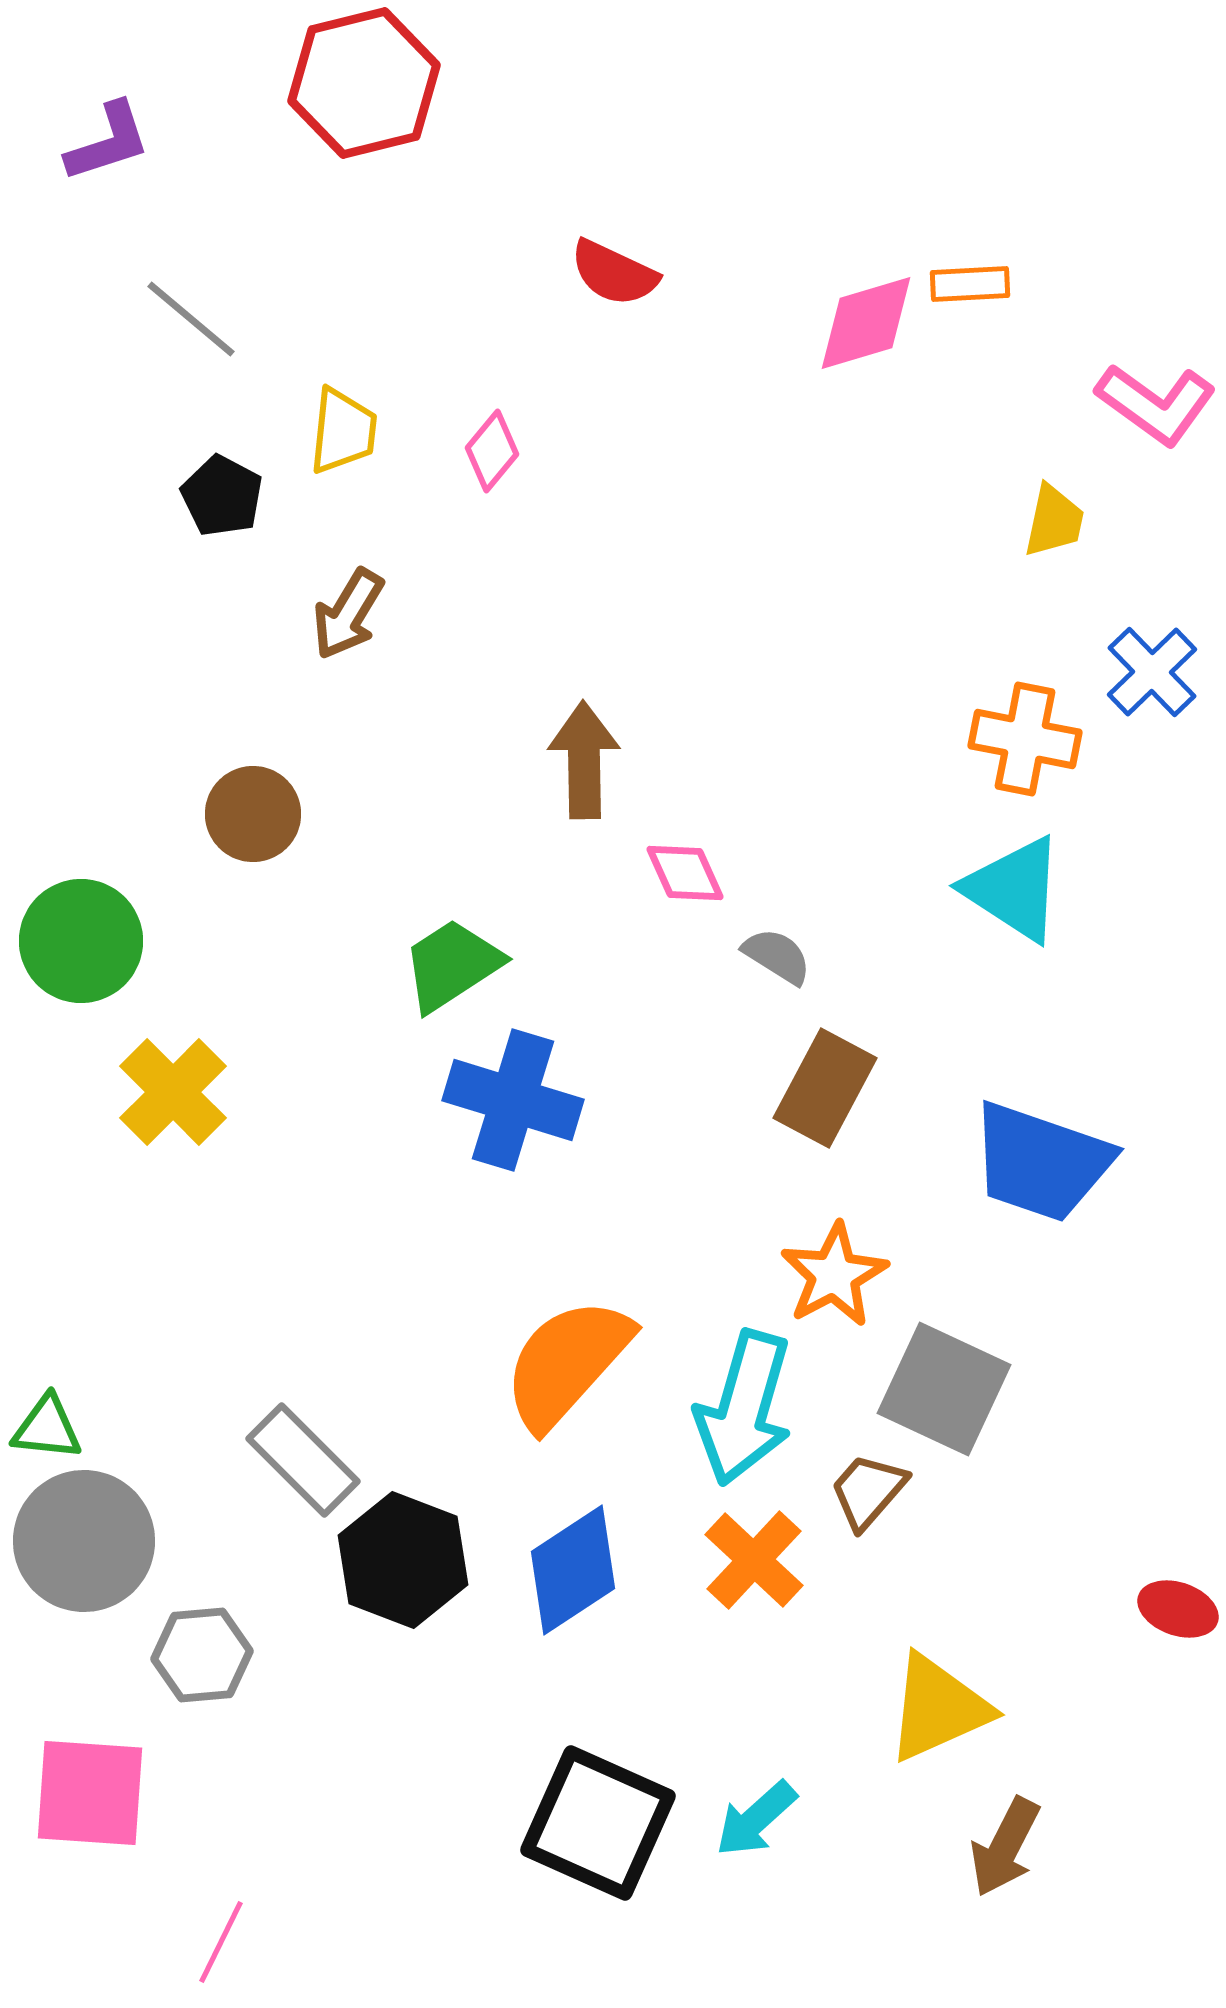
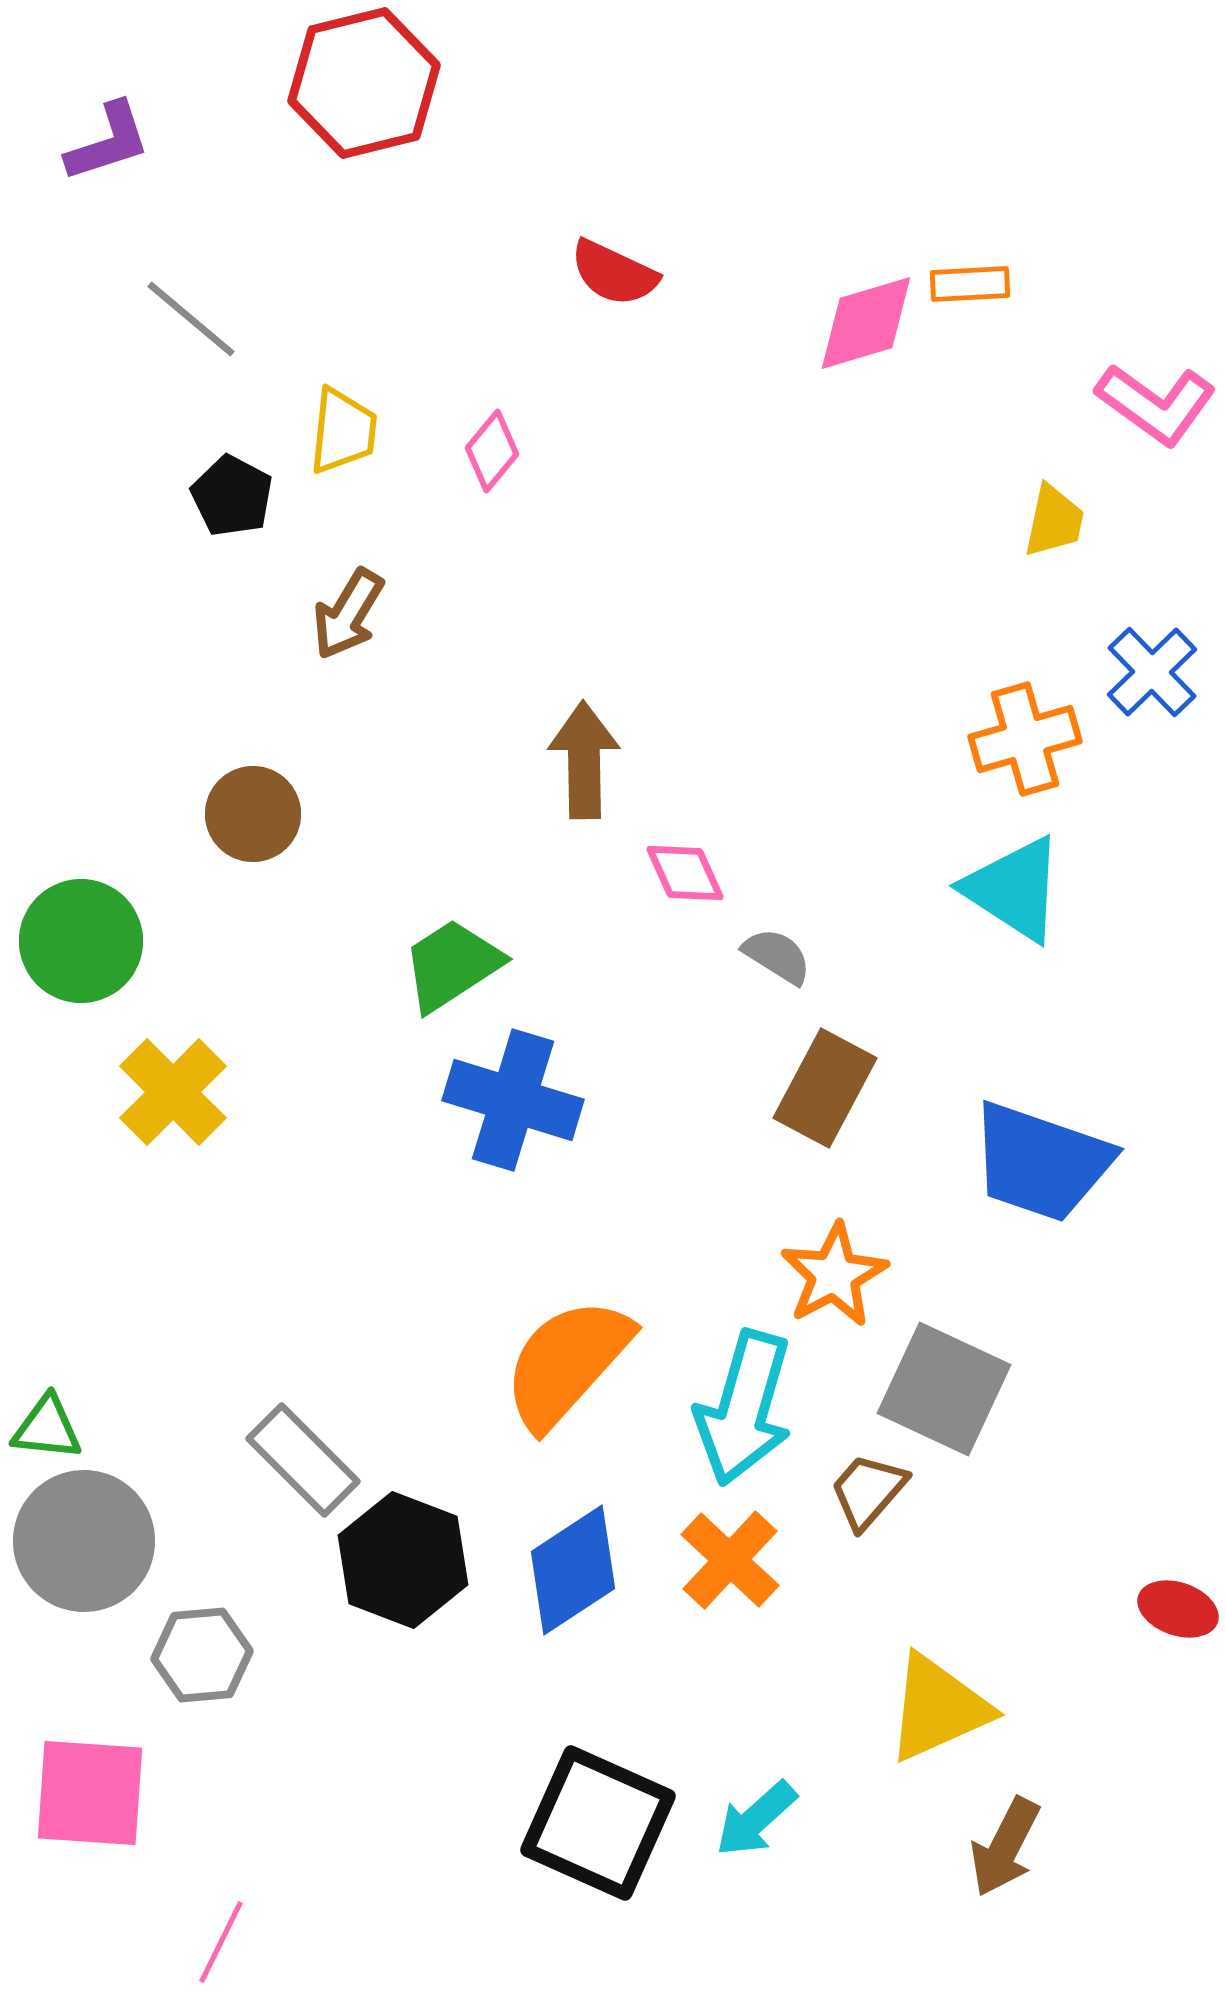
black pentagon at (222, 496): moved 10 px right
orange cross at (1025, 739): rotated 27 degrees counterclockwise
orange cross at (754, 1560): moved 24 px left
